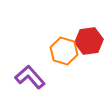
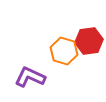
purple L-shape: rotated 24 degrees counterclockwise
